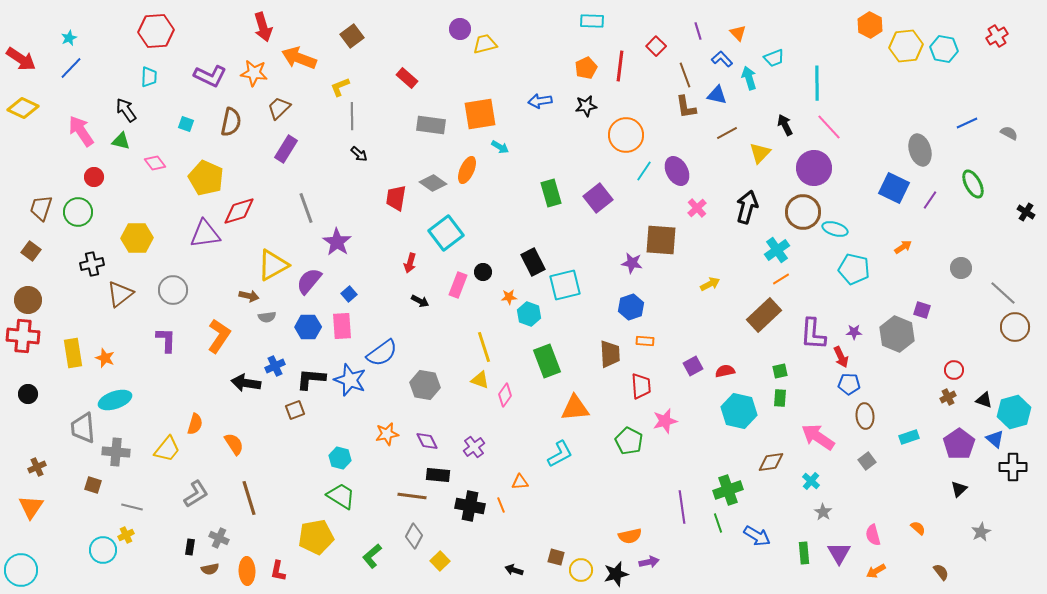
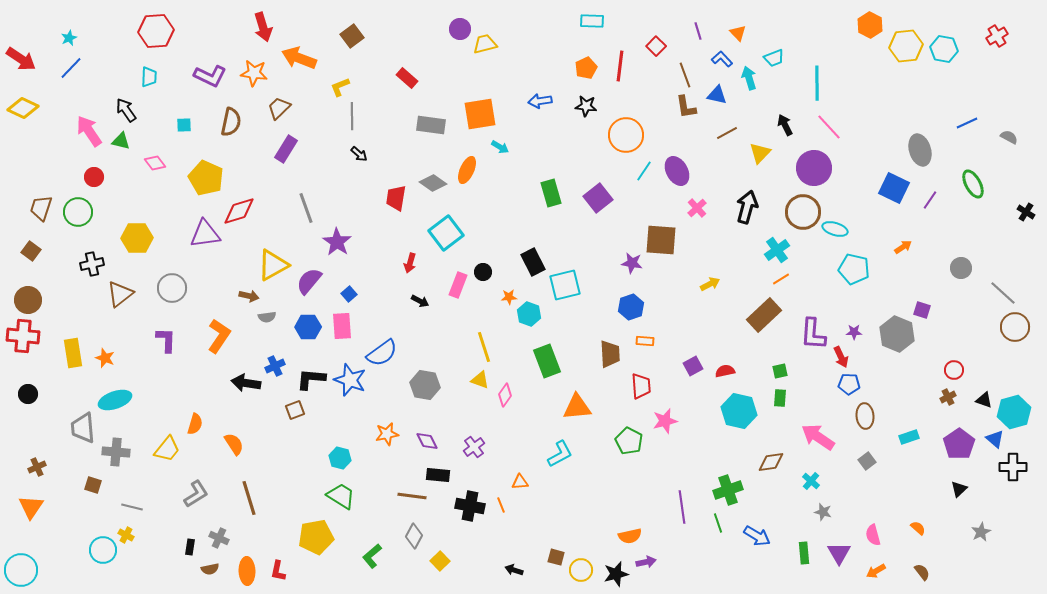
black star at (586, 106): rotated 15 degrees clockwise
cyan square at (186, 124): moved 2 px left, 1 px down; rotated 21 degrees counterclockwise
pink arrow at (81, 131): moved 8 px right
gray semicircle at (1009, 133): moved 4 px down
gray circle at (173, 290): moved 1 px left, 2 px up
orange triangle at (575, 408): moved 2 px right, 1 px up
gray star at (823, 512): rotated 18 degrees counterclockwise
yellow cross at (126, 535): rotated 35 degrees counterclockwise
purple arrow at (649, 562): moved 3 px left
brown semicircle at (941, 572): moved 19 px left
